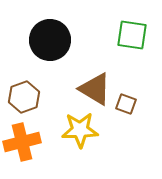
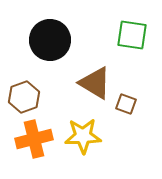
brown triangle: moved 6 px up
yellow star: moved 3 px right, 6 px down
orange cross: moved 12 px right, 3 px up
